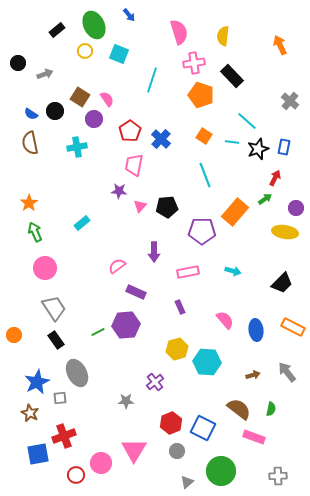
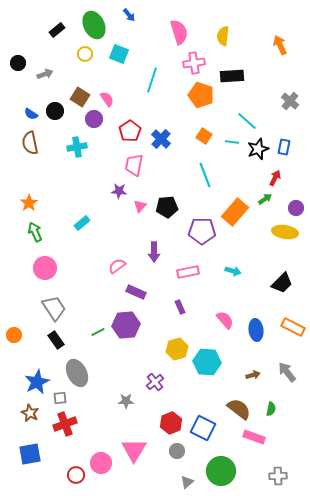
yellow circle at (85, 51): moved 3 px down
black rectangle at (232, 76): rotated 50 degrees counterclockwise
red cross at (64, 436): moved 1 px right, 12 px up
blue square at (38, 454): moved 8 px left
